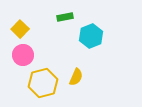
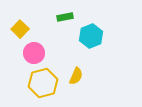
pink circle: moved 11 px right, 2 px up
yellow semicircle: moved 1 px up
